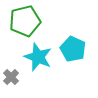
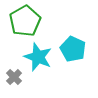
green pentagon: rotated 16 degrees counterclockwise
gray cross: moved 3 px right
